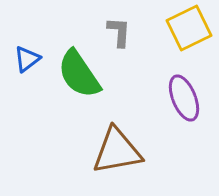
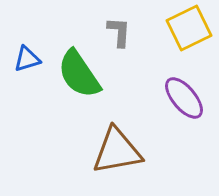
blue triangle: rotated 20 degrees clockwise
purple ellipse: rotated 18 degrees counterclockwise
